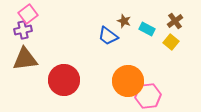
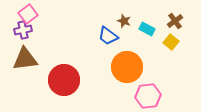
orange circle: moved 1 px left, 14 px up
